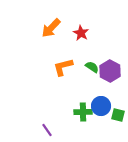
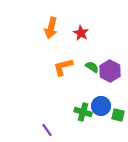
orange arrow: rotated 30 degrees counterclockwise
green cross: rotated 18 degrees clockwise
